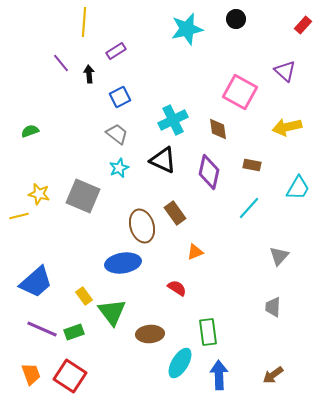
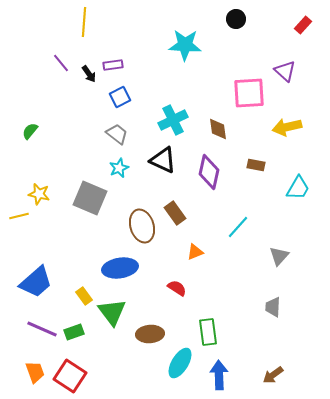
cyan star at (187, 29): moved 2 px left, 16 px down; rotated 16 degrees clockwise
purple rectangle at (116, 51): moved 3 px left, 14 px down; rotated 24 degrees clockwise
black arrow at (89, 74): rotated 150 degrees clockwise
pink square at (240, 92): moved 9 px right, 1 px down; rotated 32 degrees counterclockwise
green semicircle at (30, 131): rotated 30 degrees counterclockwise
brown rectangle at (252, 165): moved 4 px right
gray square at (83, 196): moved 7 px right, 2 px down
cyan line at (249, 208): moved 11 px left, 19 px down
blue ellipse at (123, 263): moved 3 px left, 5 px down
orange trapezoid at (31, 374): moved 4 px right, 2 px up
